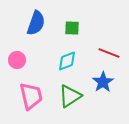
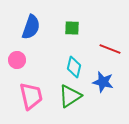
blue semicircle: moved 5 px left, 4 px down
red line: moved 1 px right, 4 px up
cyan diamond: moved 7 px right, 6 px down; rotated 55 degrees counterclockwise
blue star: rotated 25 degrees counterclockwise
